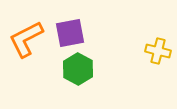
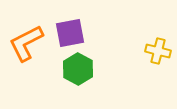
orange L-shape: moved 4 px down
